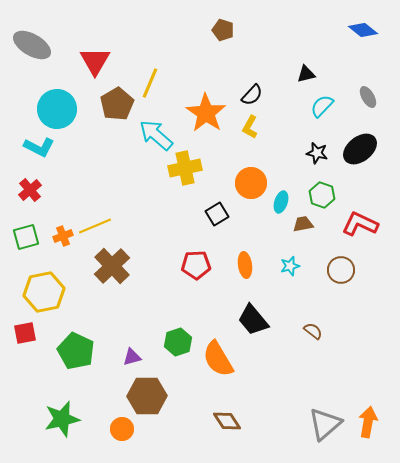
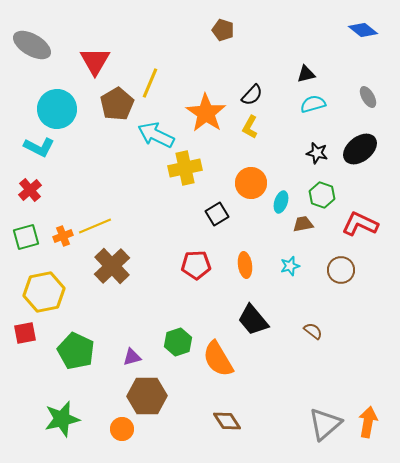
cyan semicircle at (322, 106): moved 9 px left, 2 px up; rotated 30 degrees clockwise
cyan arrow at (156, 135): rotated 15 degrees counterclockwise
